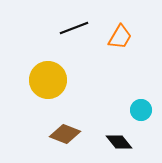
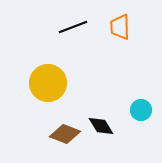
black line: moved 1 px left, 1 px up
orange trapezoid: moved 10 px up; rotated 148 degrees clockwise
yellow circle: moved 3 px down
black diamond: moved 18 px left, 16 px up; rotated 8 degrees clockwise
